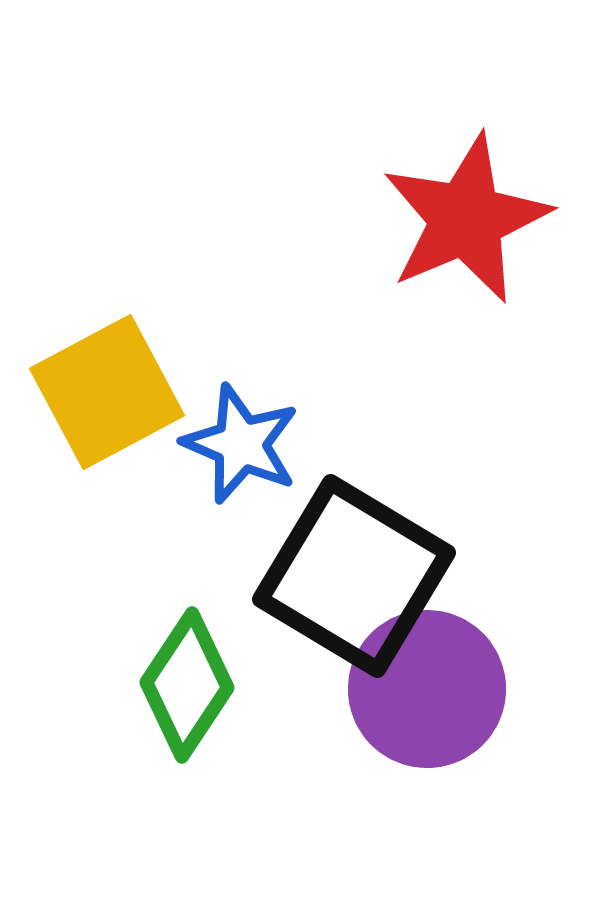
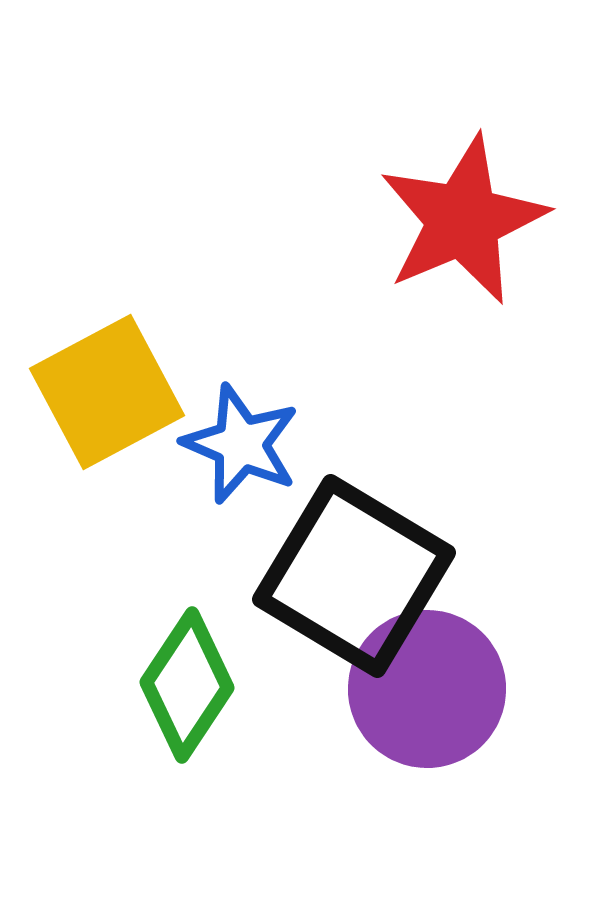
red star: moved 3 px left, 1 px down
